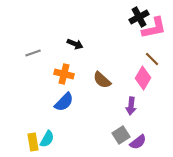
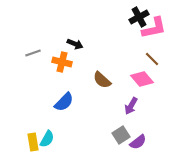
orange cross: moved 2 px left, 12 px up
pink diamond: moved 1 px left, 1 px down; rotated 70 degrees counterclockwise
purple arrow: rotated 24 degrees clockwise
